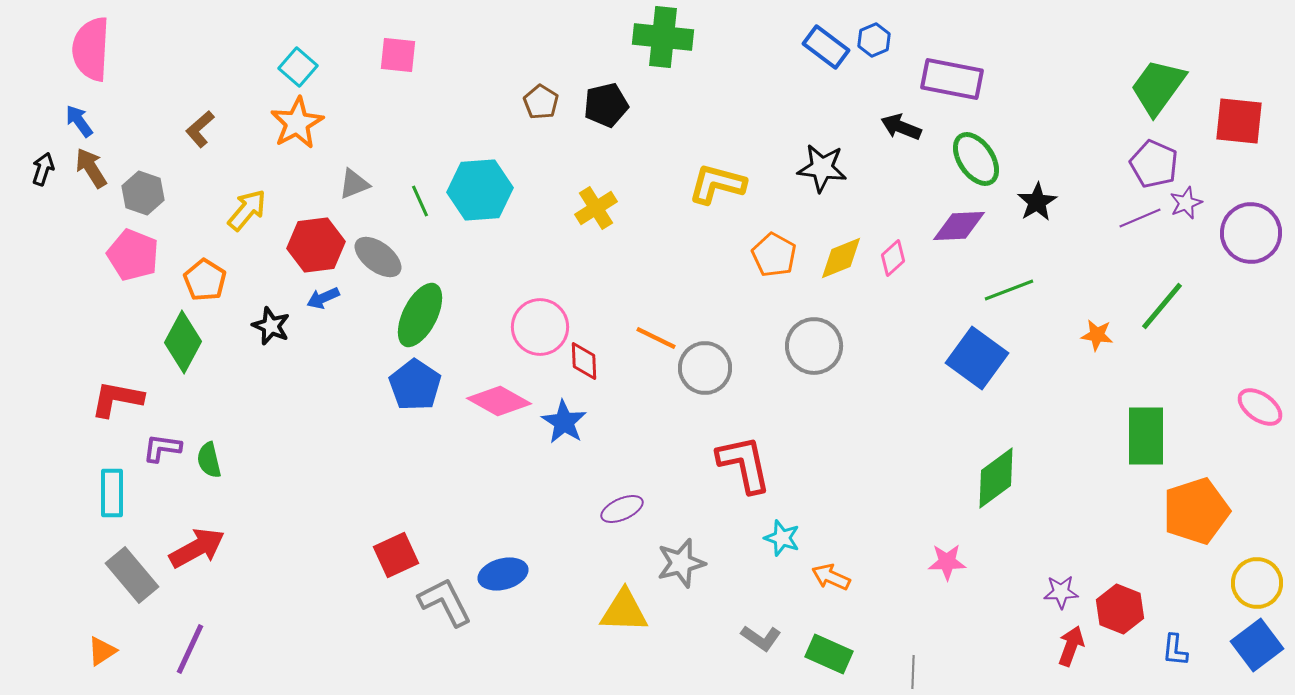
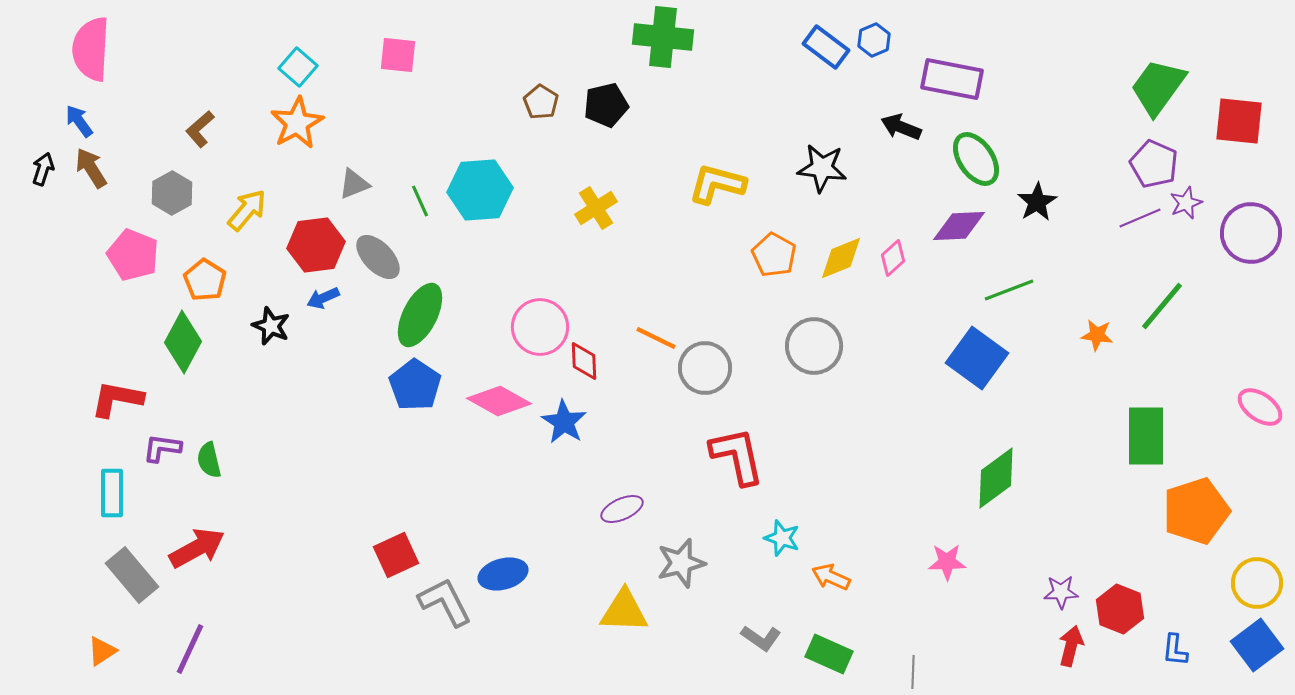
gray hexagon at (143, 193): moved 29 px right; rotated 12 degrees clockwise
gray ellipse at (378, 257): rotated 9 degrees clockwise
red L-shape at (744, 464): moved 7 px left, 8 px up
red arrow at (1071, 646): rotated 6 degrees counterclockwise
